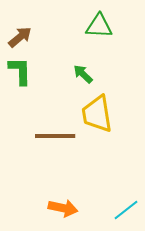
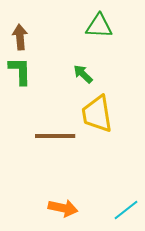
brown arrow: rotated 55 degrees counterclockwise
